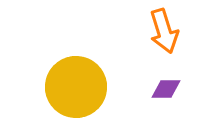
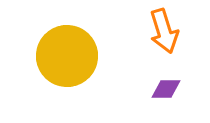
yellow circle: moved 9 px left, 31 px up
